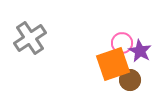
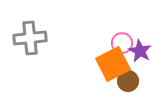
gray cross: rotated 28 degrees clockwise
orange square: rotated 8 degrees counterclockwise
brown circle: moved 2 px left, 1 px down
